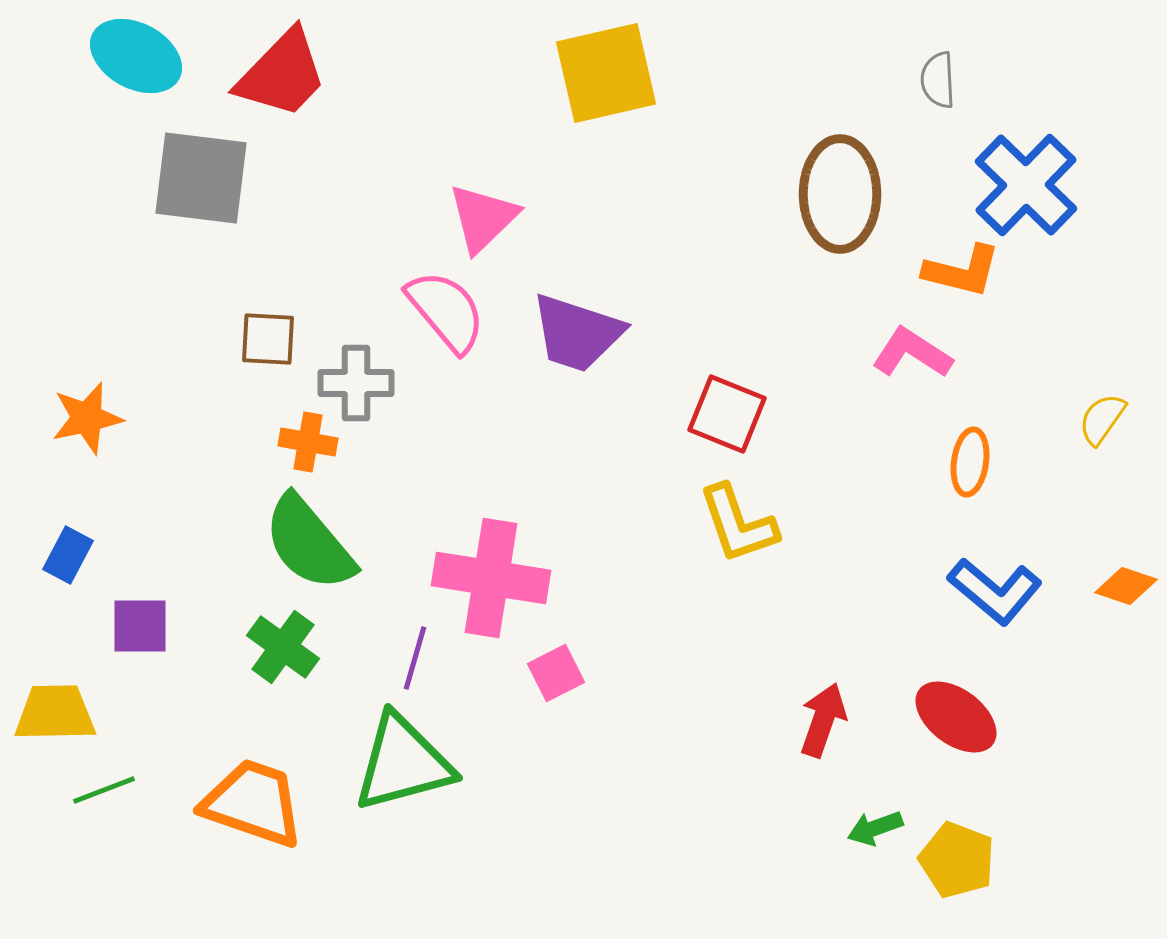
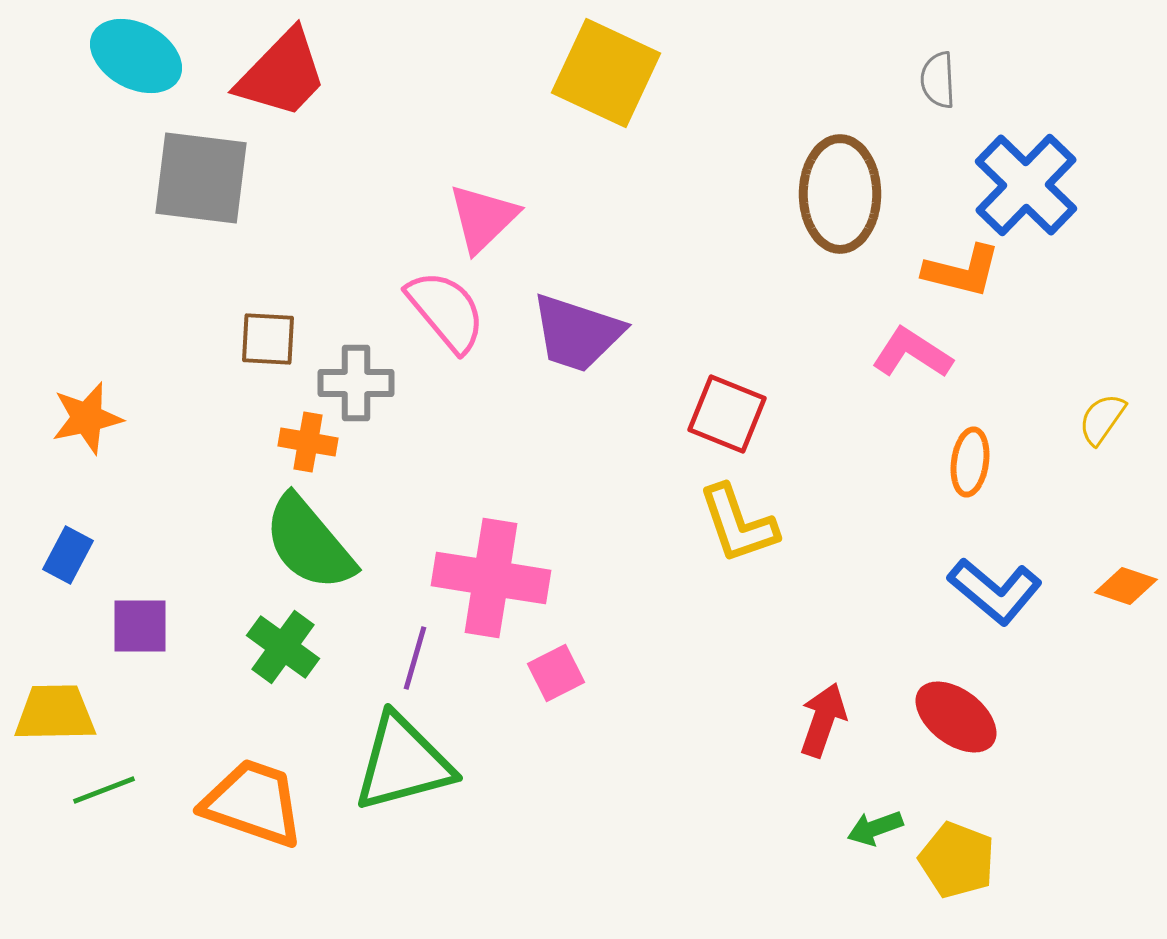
yellow square: rotated 38 degrees clockwise
